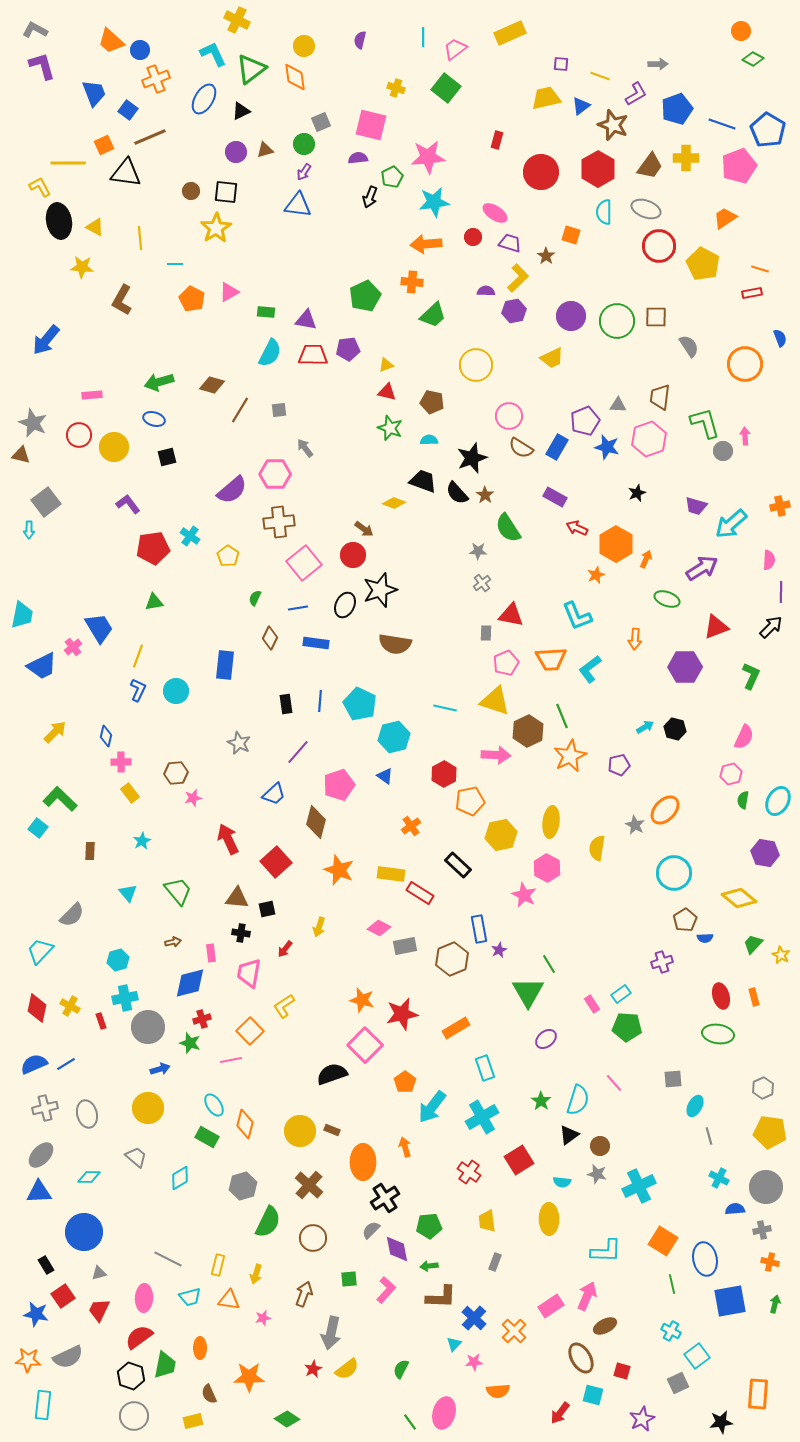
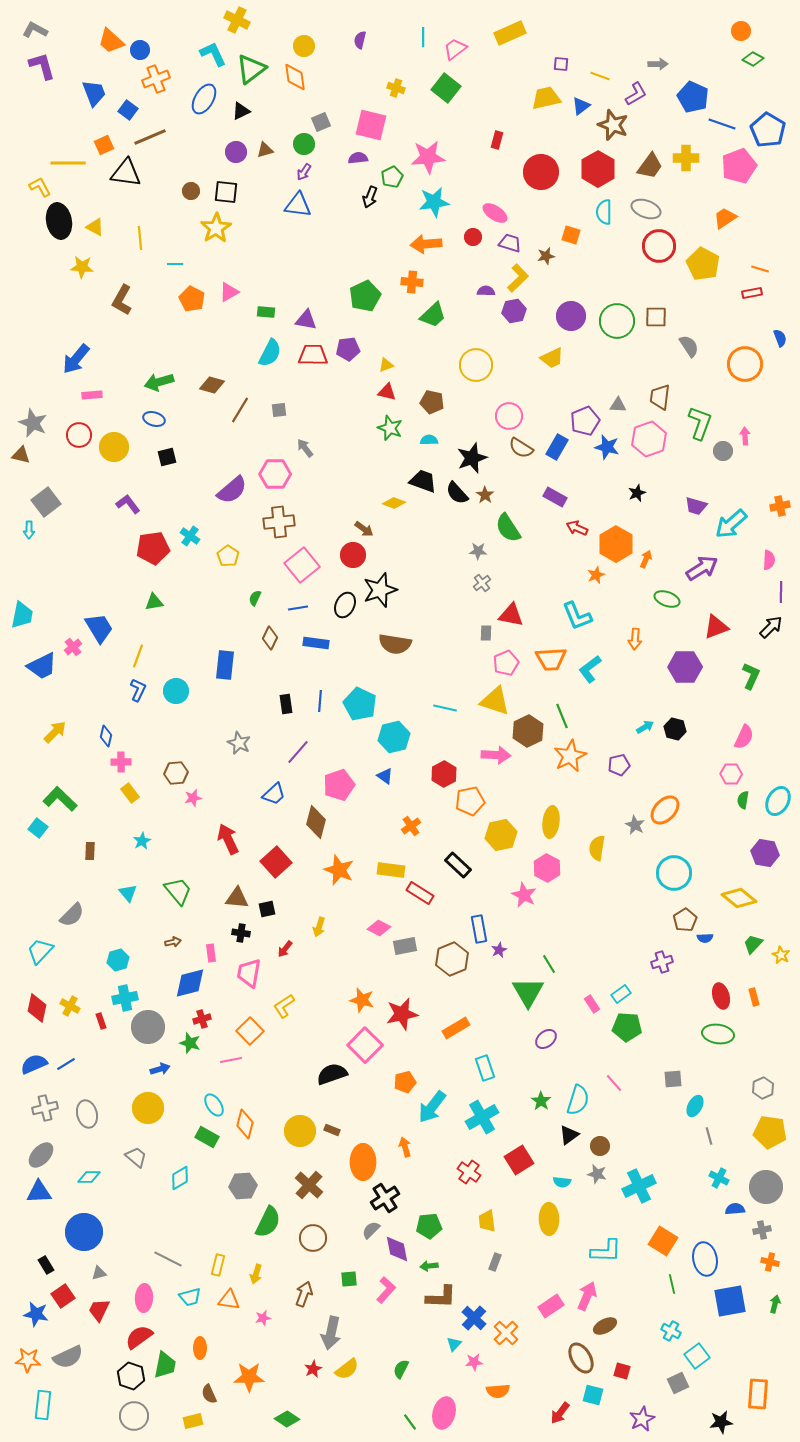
blue pentagon at (677, 109): moved 16 px right, 12 px up; rotated 28 degrees counterclockwise
brown star at (546, 256): rotated 24 degrees clockwise
blue arrow at (46, 340): moved 30 px right, 19 px down
green L-shape at (705, 423): moved 5 px left; rotated 36 degrees clockwise
pink square at (304, 563): moved 2 px left, 2 px down
pink hexagon at (731, 774): rotated 15 degrees clockwise
yellow rectangle at (391, 874): moved 4 px up
orange pentagon at (405, 1082): rotated 20 degrees clockwise
gray hexagon at (243, 1186): rotated 12 degrees clockwise
orange cross at (514, 1331): moved 8 px left, 2 px down
